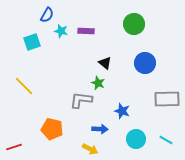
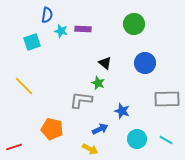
blue semicircle: rotated 21 degrees counterclockwise
purple rectangle: moved 3 px left, 2 px up
blue arrow: rotated 28 degrees counterclockwise
cyan circle: moved 1 px right
